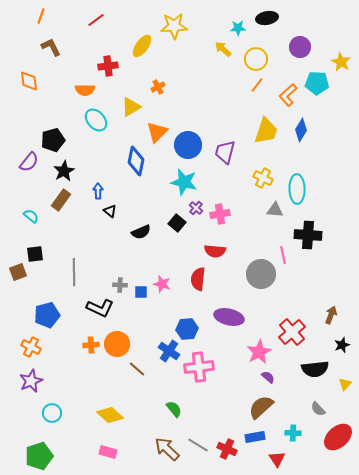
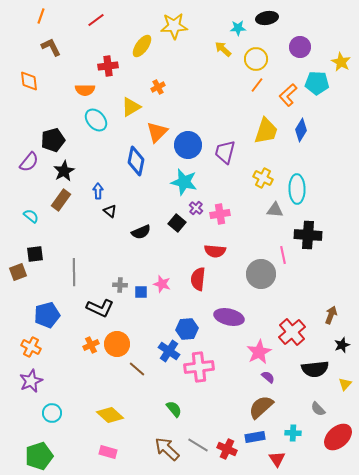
orange cross at (91, 345): rotated 21 degrees counterclockwise
